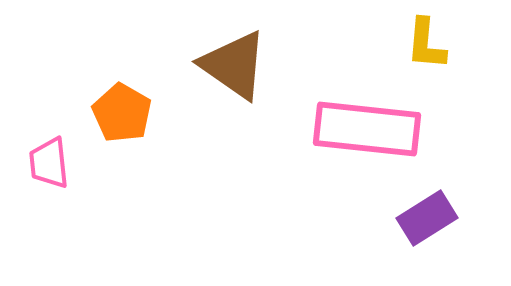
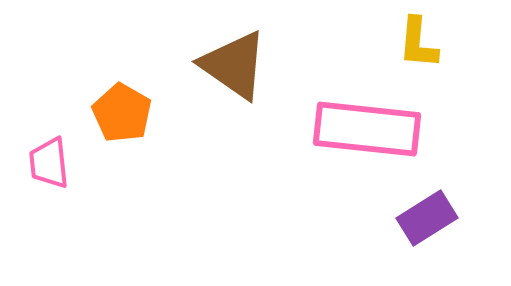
yellow L-shape: moved 8 px left, 1 px up
